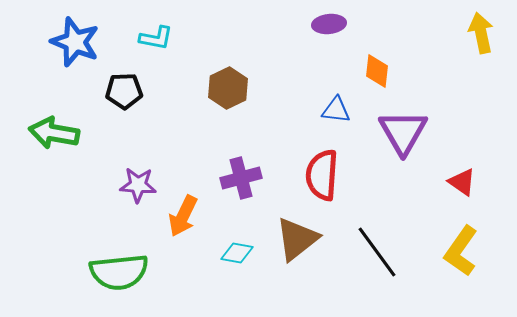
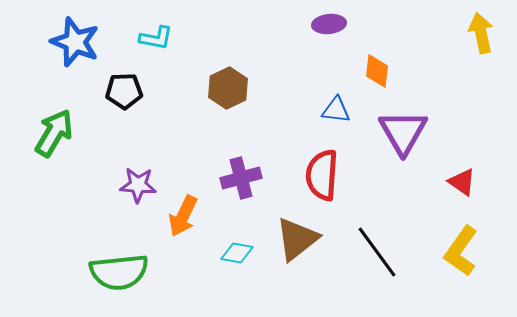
green arrow: rotated 111 degrees clockwise
